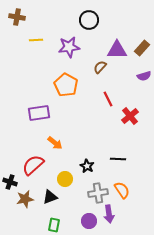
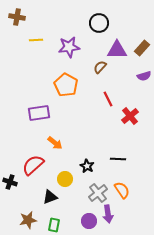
black circle: moved 10 px right, 3 px down
gray cross: rotated 30 degrees counterclockwise
brown star: moved 3 px right, 21 px down
purple arrow: moved 1 px left
